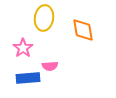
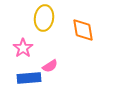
pink semicircle: rotated 28 degrees counterclockwise
blue rectangle: moved 1 px right
